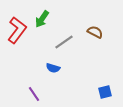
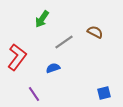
red L-shape: moved 27 px down
blue semicircle: rotated 144 degrees clockwise
blue square: moved 1 px left, 1 px down
